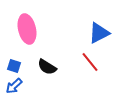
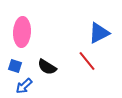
pink ellipse: moved 5 px left, 3 px down; rotated 16 degrees clockwise
red line: moved 3 px left, 1 px up
blue square: moved 1 px right
blue arrow: moved 10 px right
